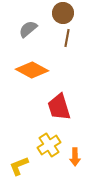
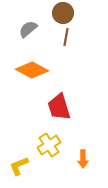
brown line: moved 1 px left, 1 px up
orange arrow: moved 8 px right, 2 px down
